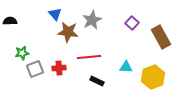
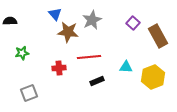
purple square: moved 1 px right
brown rectangle: moved 3 px left, 1 px up
gray square: moved 6 px left, 24 px down
black rectangle: rotated 48 degrees counterclockwise
